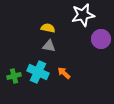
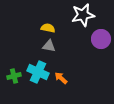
orange arrow: moved 3 px left, 5 px down
